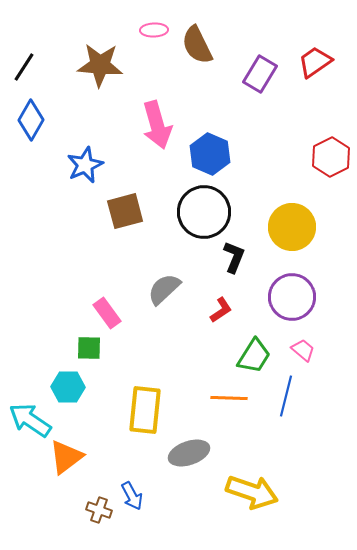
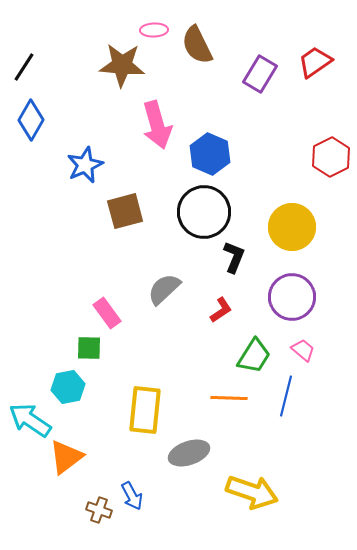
brown star: moved 22 px right
cyan hexagon: rotated 12 degrees counterclockwise
